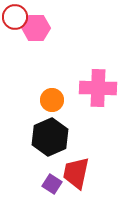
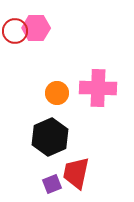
red circle: moved 14 px down
orange circle: moved 5 px right, 7 px up
purple square: rotated 36 degrees clockwise
